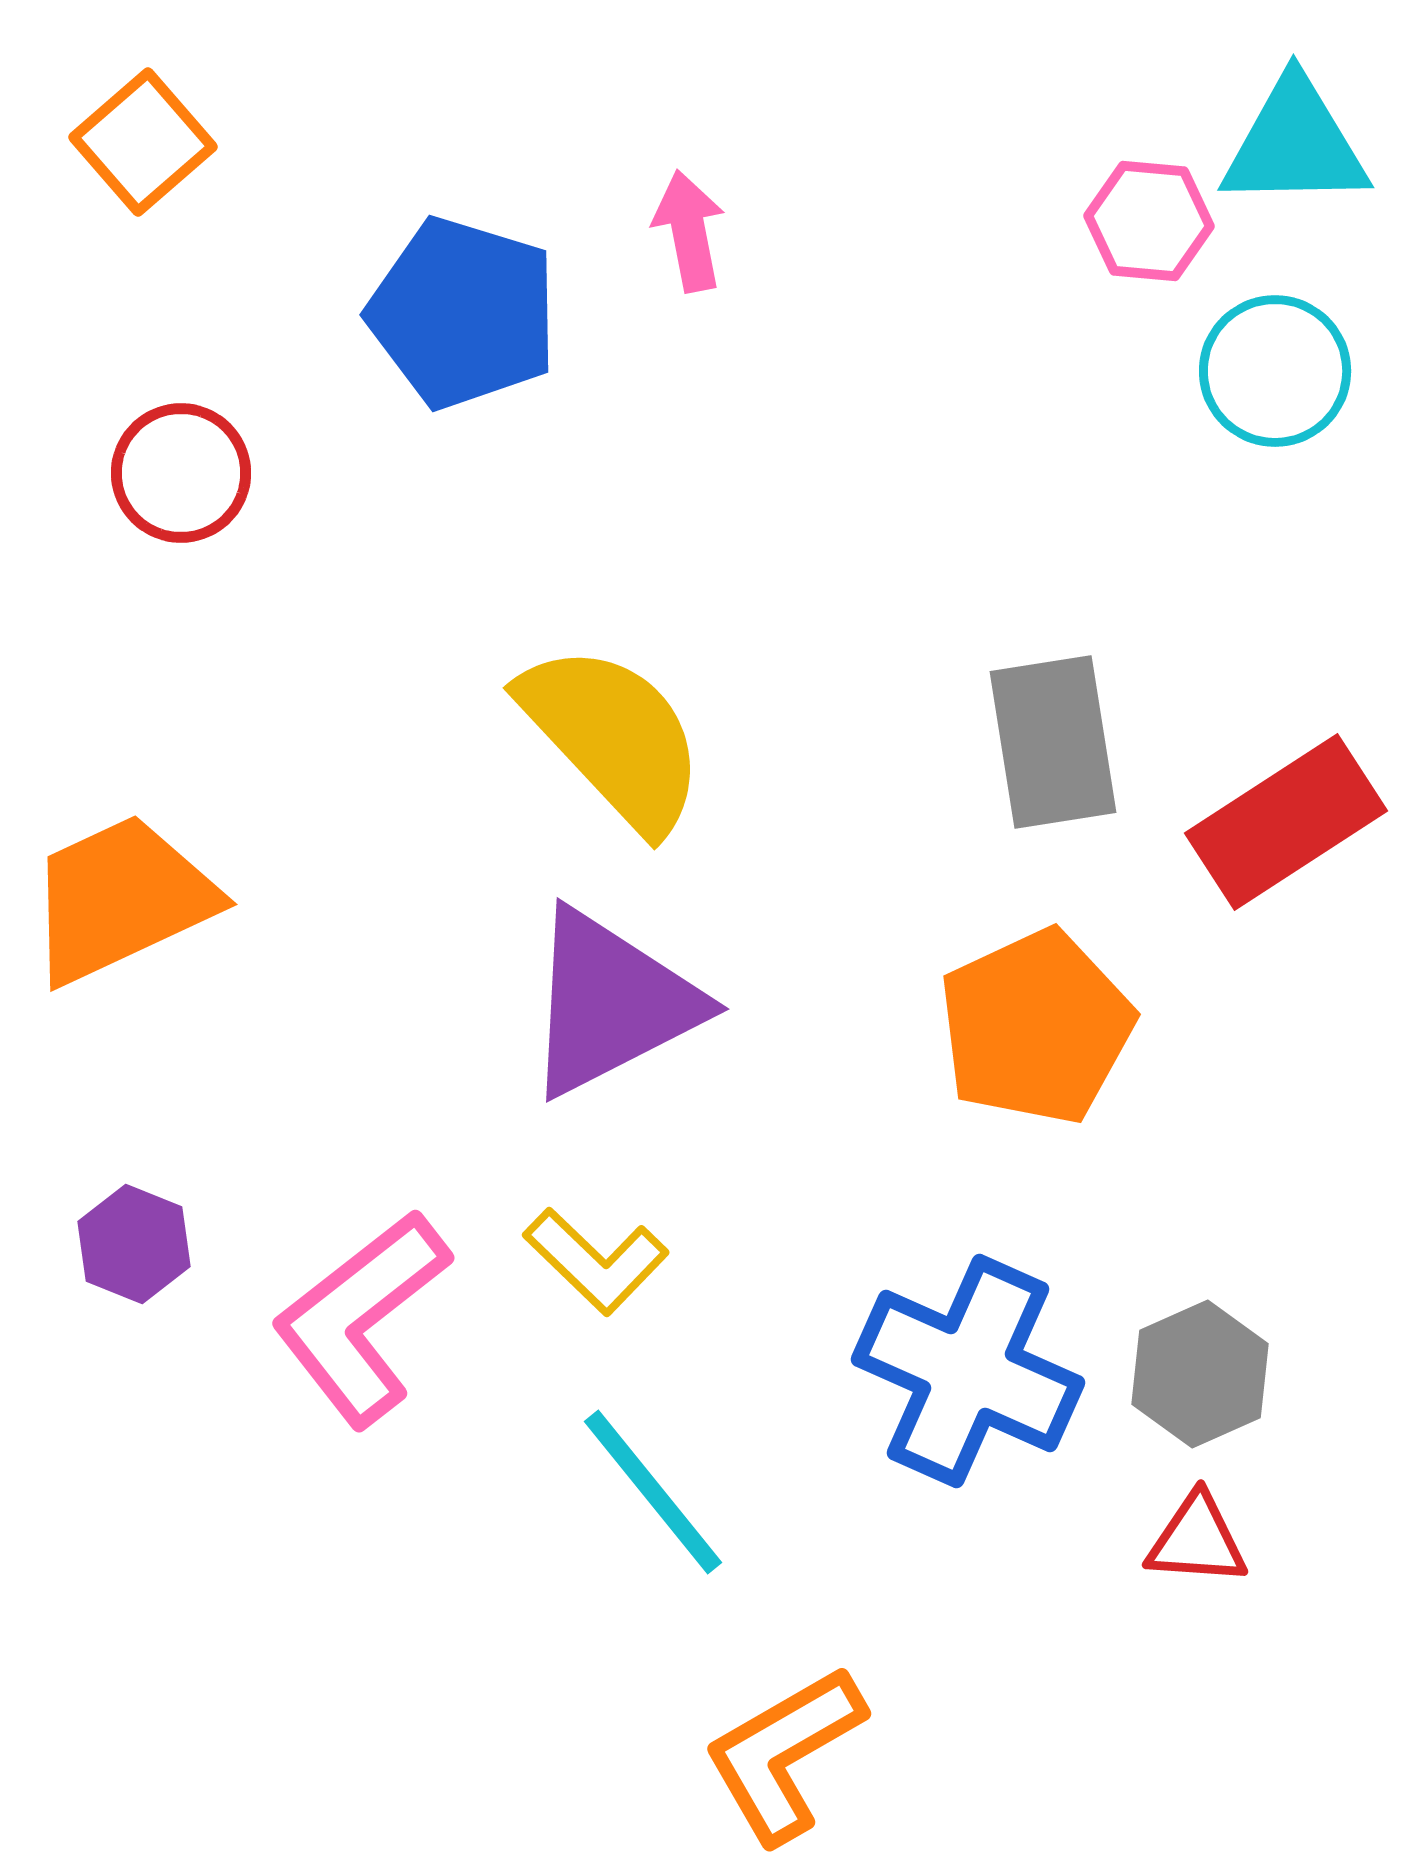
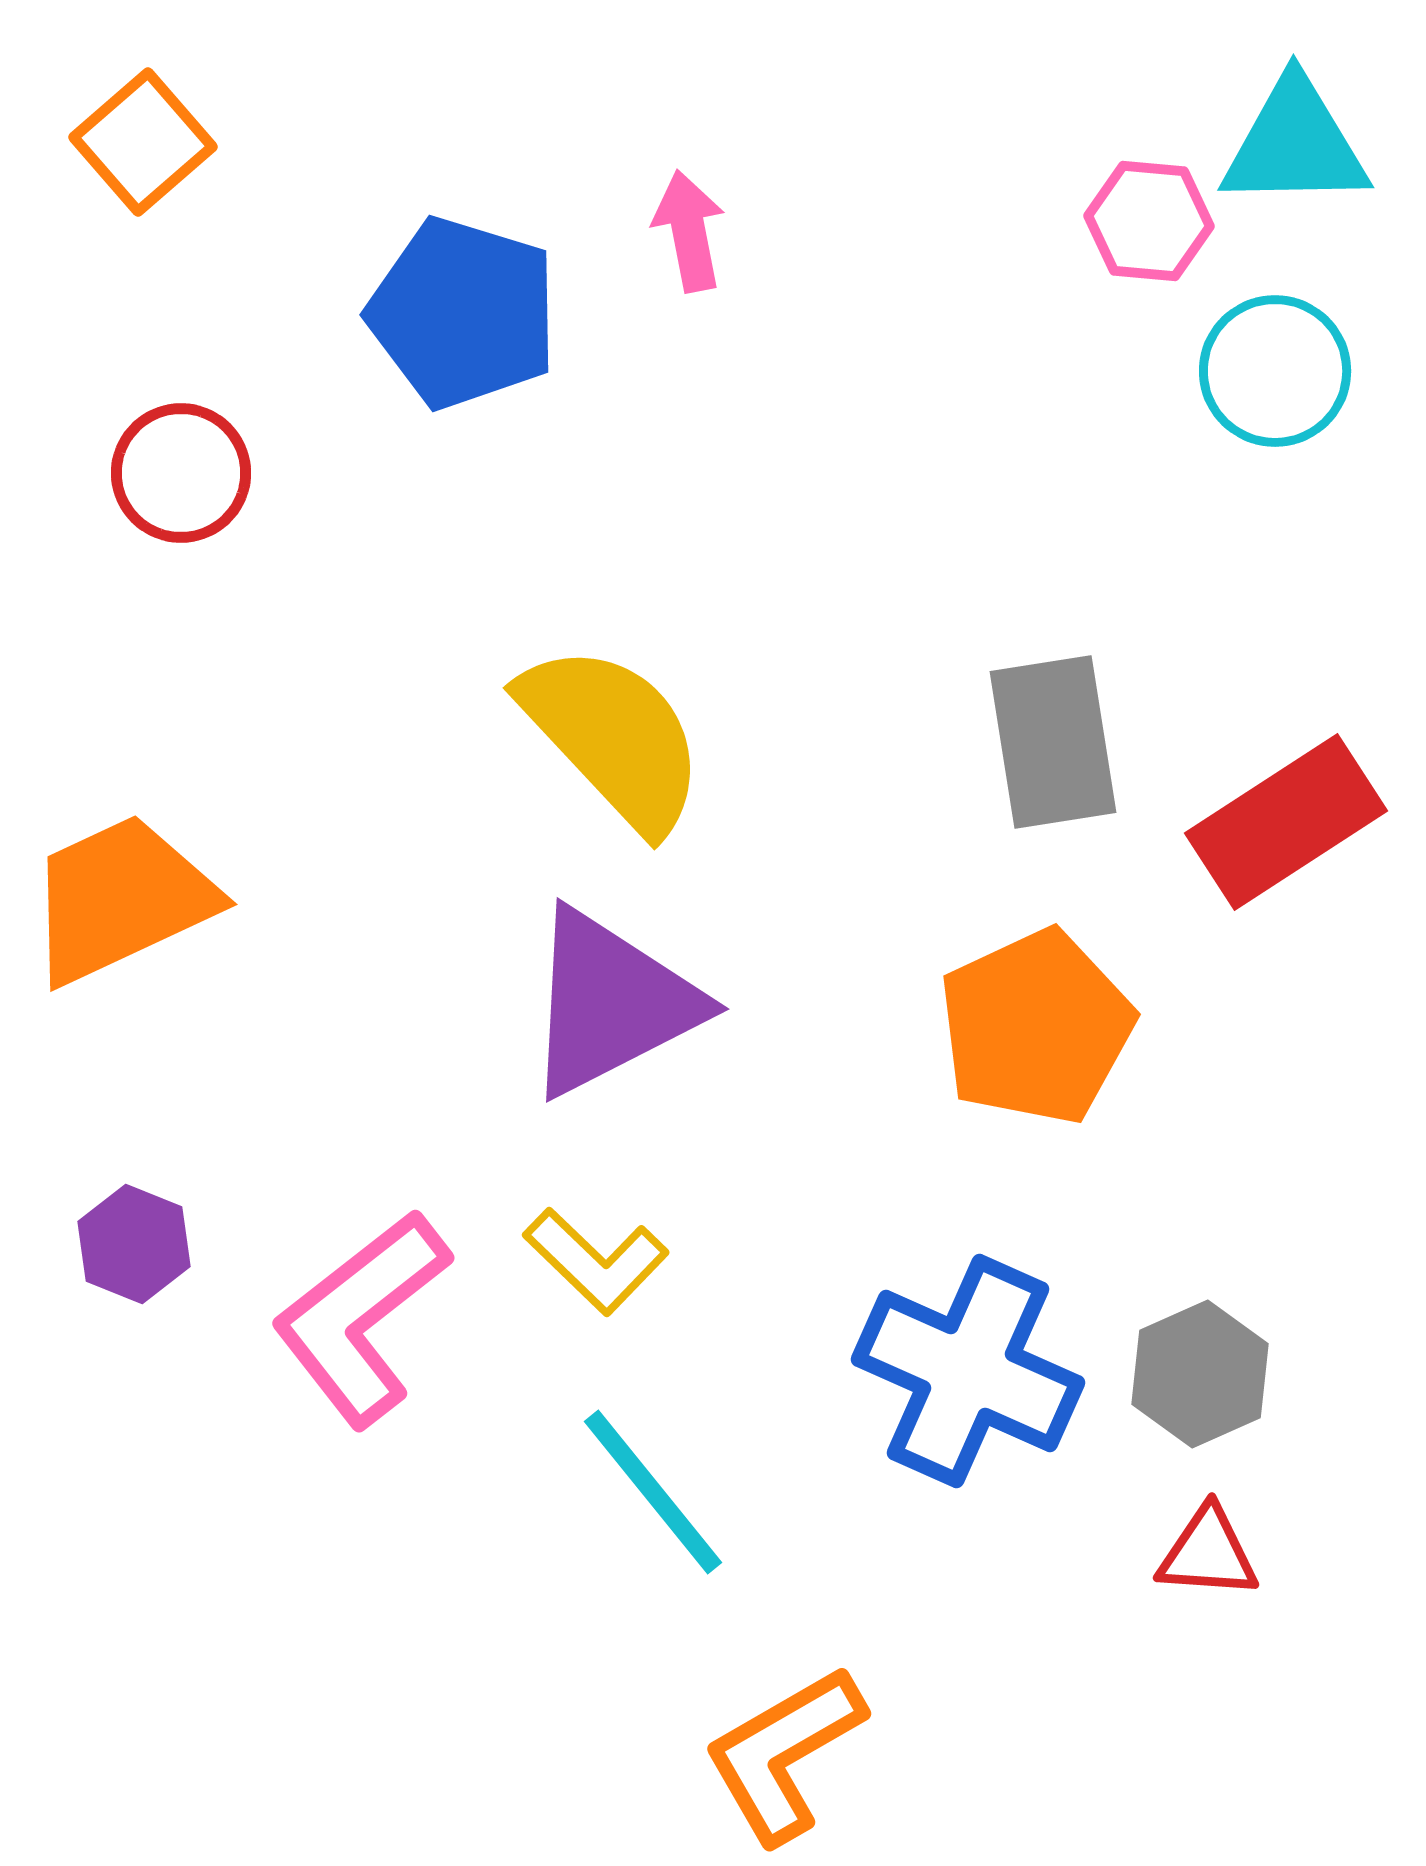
red triangle: moved 11 px right, 13 px down
